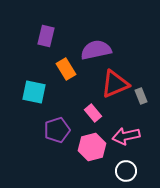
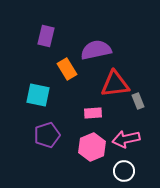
orange rectangle: moved 1 px right
red triangle: rotated 16 degrees clockwise
cyan square: moved 4 px right, 3 px down
gray rectangle: moved 3 px left, 5 px down
pink rectangle: rotated 54 degrees counterclockwise
purple pentagon: moved 10 px left, 5 px down
pink arrow: moved 3 px down
pink hexagon: rotated 8 degrees counterclockwise
white circle: moved 2 px left
